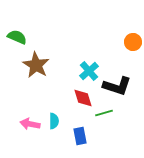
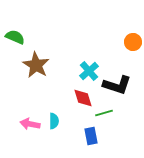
green semicircle: moved 2 px left
black L-shape: moved 1 px up
blue rectangle: moved 11 px right
